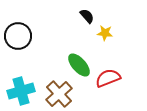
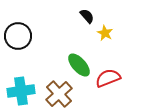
yellow star: rotated 21 degrees clockwise
cyan cross: rotated 8 degrees clockwise
